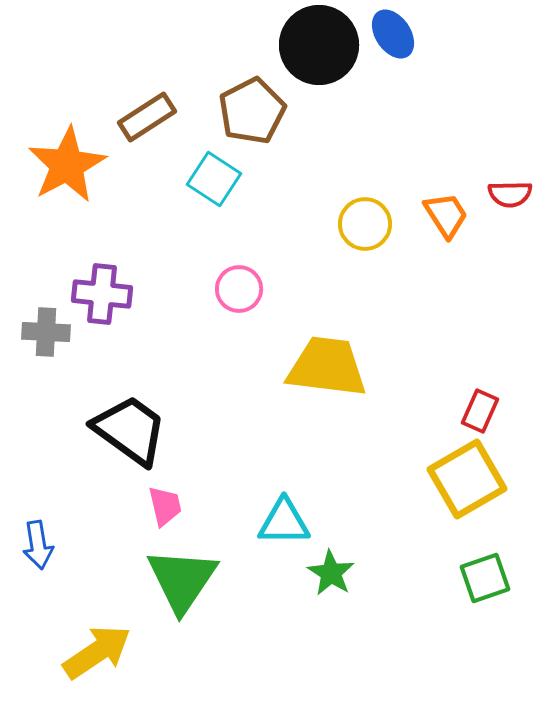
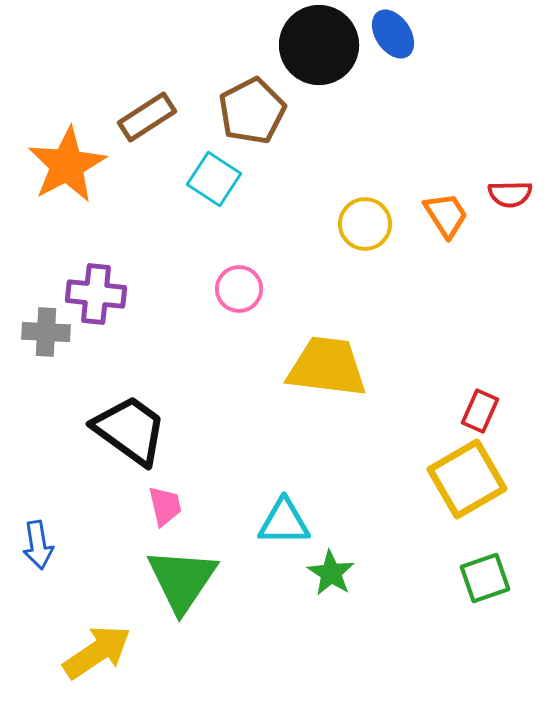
purple cross: moved 6 px left
